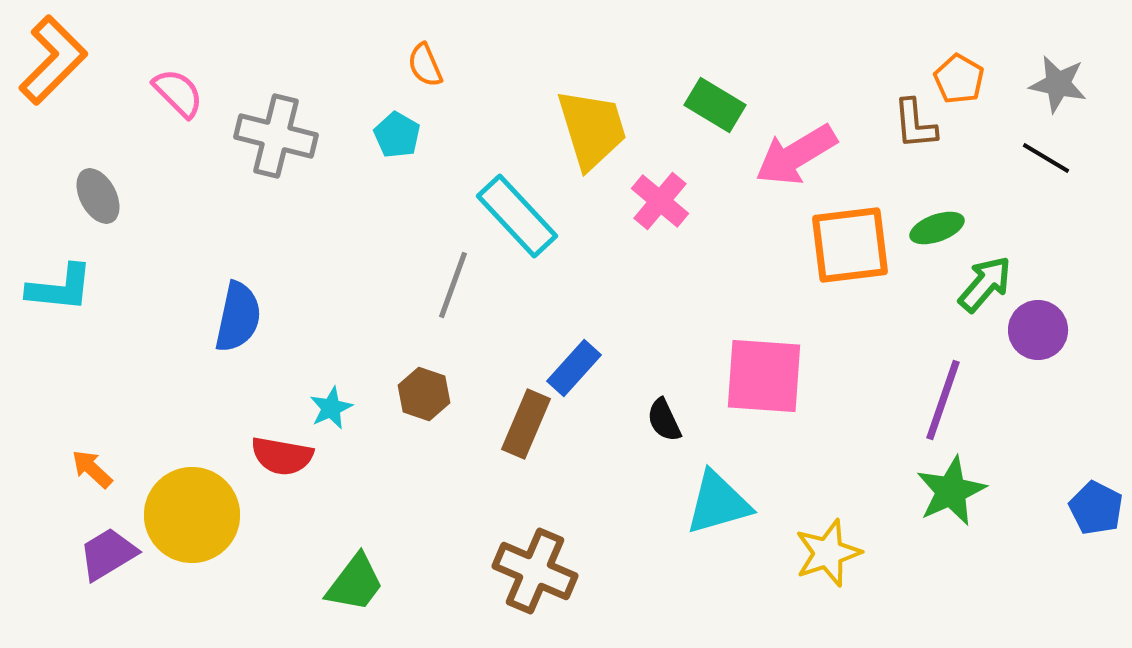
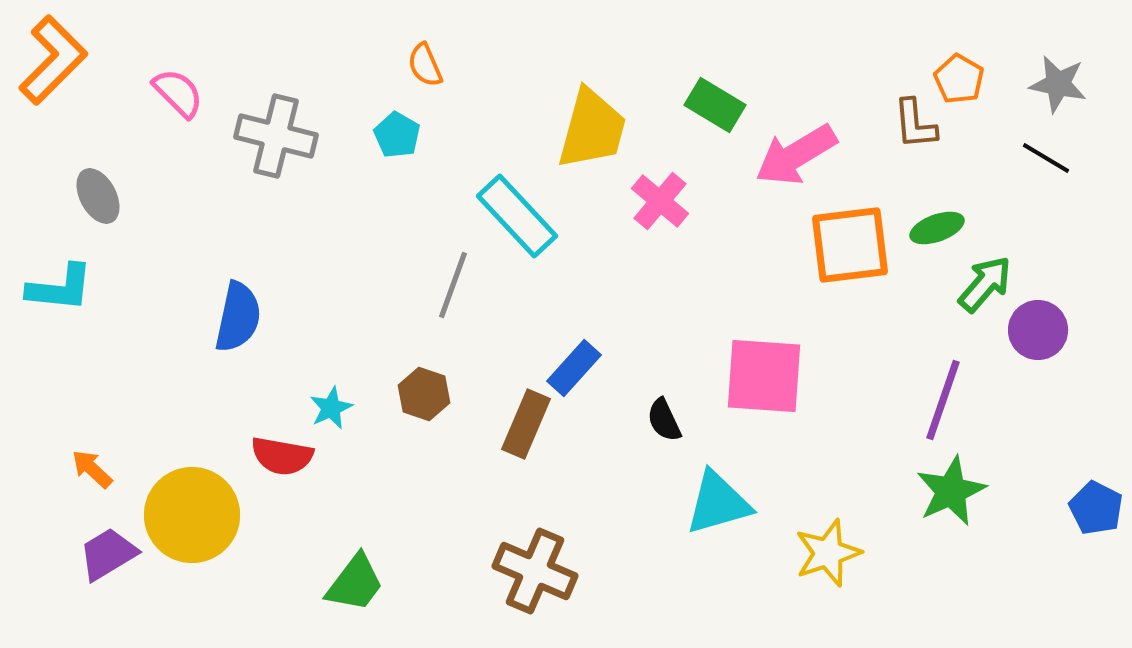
yellow trapezoid: rotated 32 degrees clockwise
